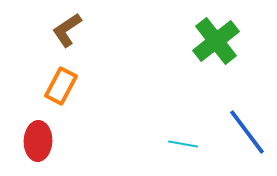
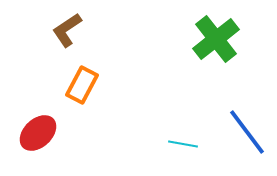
green cross: moved 2 px up
orange rectangle: moved 21 px right, 1 px up
red ellipse: moved 8 px up; rotated 45 degrees clockwise
